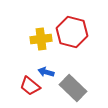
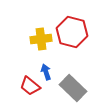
blue arrow: rotated 56 degrees clockwise
